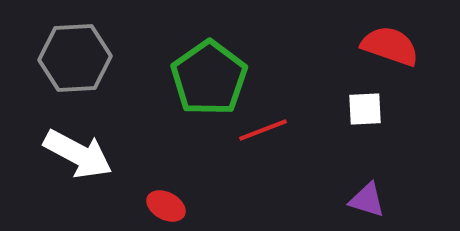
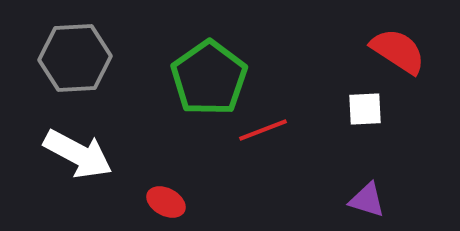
red semicircle: moved 8 px right, 5 px down; rotated 14 degrees clockwise
red ellipse: moved 4 px up
